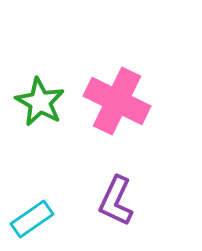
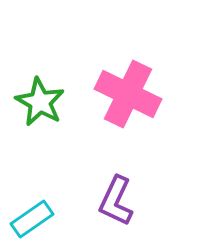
pink cross: moved 11 px right, 7 px up
